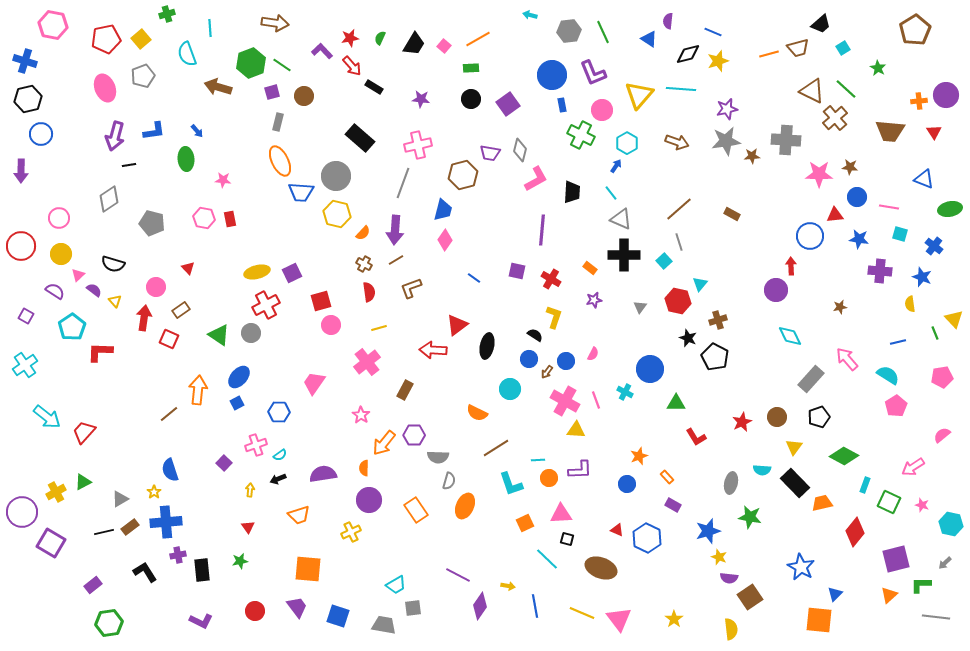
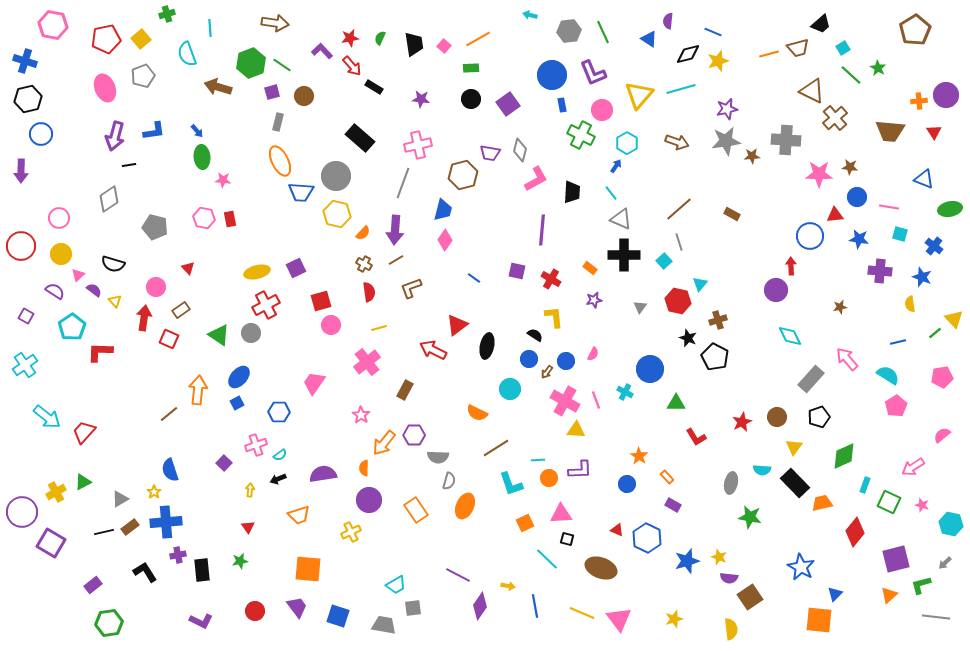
black trapezoid at (414, 44): rotated 40 degrees counterclockwise
cyan line at (681, 89): rotated 20 degrees counterclockwise
green line at (846, 89): moved 5 px right, 14 px up
green ellipse at (186, 159): moved 16 px right, 2 px up
gray pentagon at (152, 223): moved 3 px right, 4 px down
purple square at (292, 273): moved 4 px right, 5 px up
yellow L-shape at (554, 317): rotated 25 degrees counterclockwise
green line at (935, 333): rotated 72 degrees clockwise
red arrow at (433, 350): rotated 24 degrees clockwise
orange star at (639, 456): rotated 18 degrees counterclockwise
green diamond at (844, 456): rotated 52 degrees counterclockwise
blue star at (708, 531): moved 21 px left, 30 px down
green L-shape at (921, 585): rotated 15 degrees counterclockwise
yellow star at (674, 619): rotated 18 degrees clockwise
